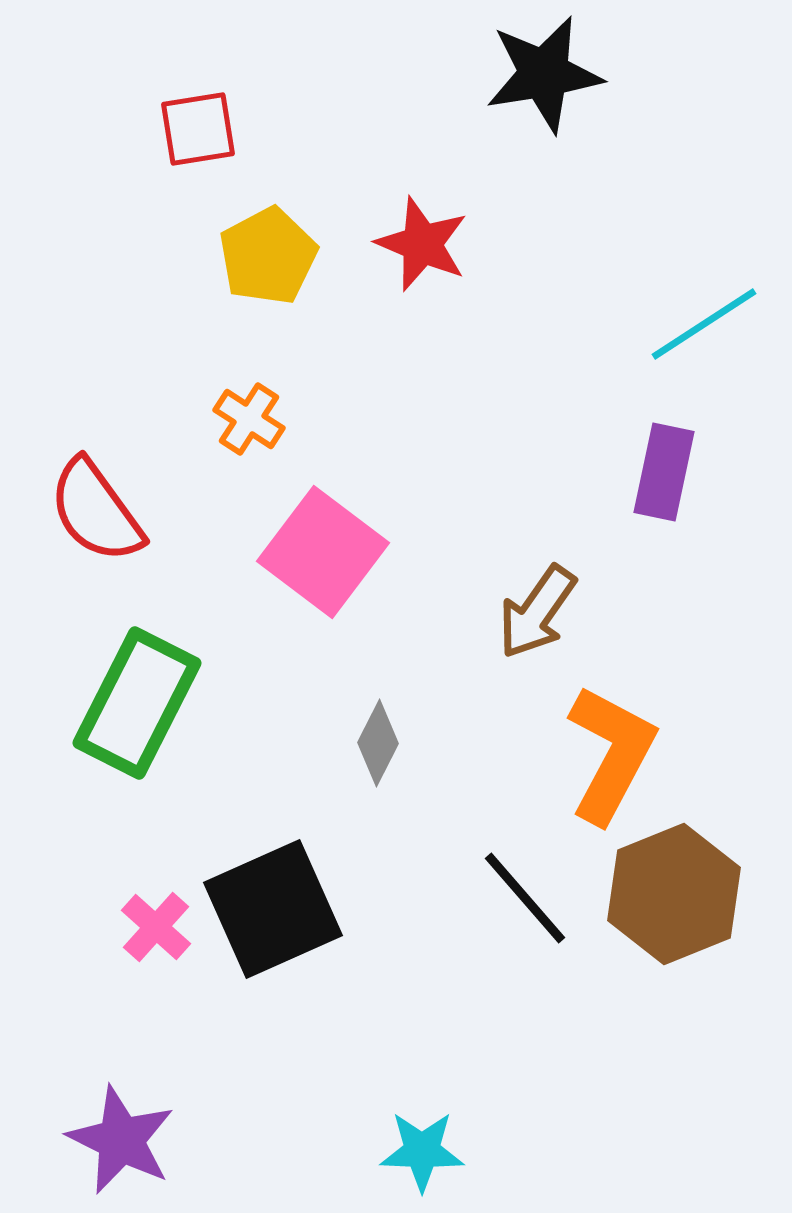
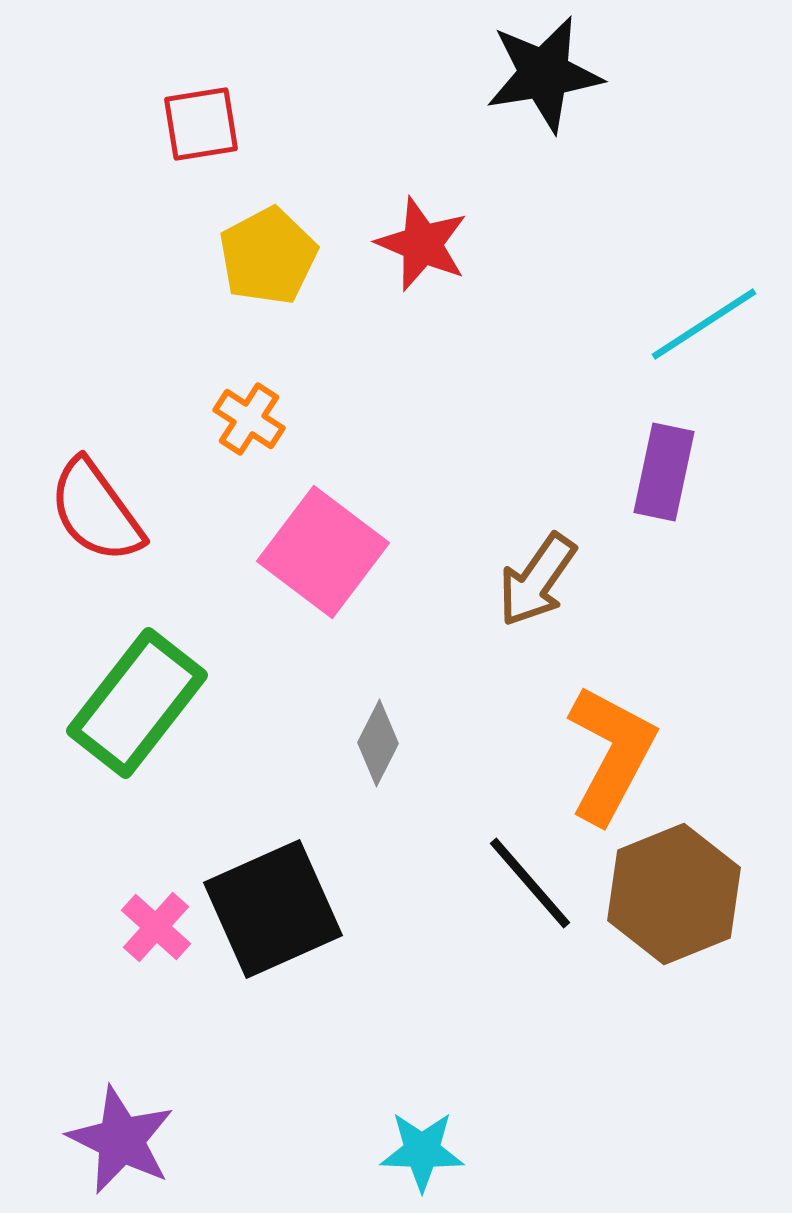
red square: moved 3 px right, 5 px up
brown arrow: moved 32 px up
green rectangle: rotated 11 degrees clockwise
black line: moved 5 px right, 15 px up
